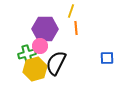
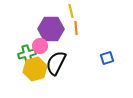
yellow line: rotated 32 degrees counterclockwise
purple hexagon: moved 6 px right
blue square: rotated 16 degrees counterclockwise
